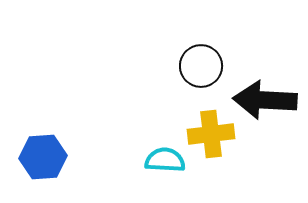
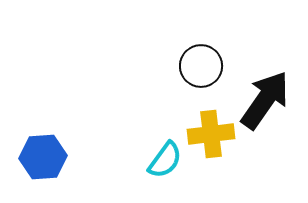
black arrow: rotated 122 degrees clockwise
cyan semicircle: rotated 123 degrees clockwise
